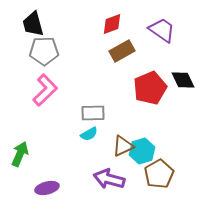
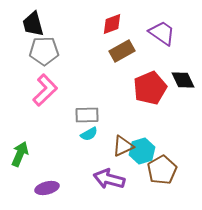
purple trapezoid: moved 3 px down
gray rectangle: moved 6 px left, 2 px down
brown pentagon: moved 3 px right, 4 px up
